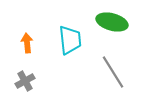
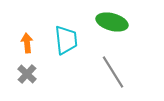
cyan trapezoid: moved 4 px left
gray cross: moved 2 px right, 7 px up; rotated 18 degrees counterclockwise
